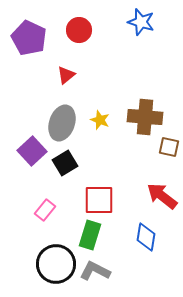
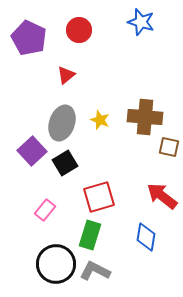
red square: moved 3 px up; rotated 16 degrees counterclockwise
